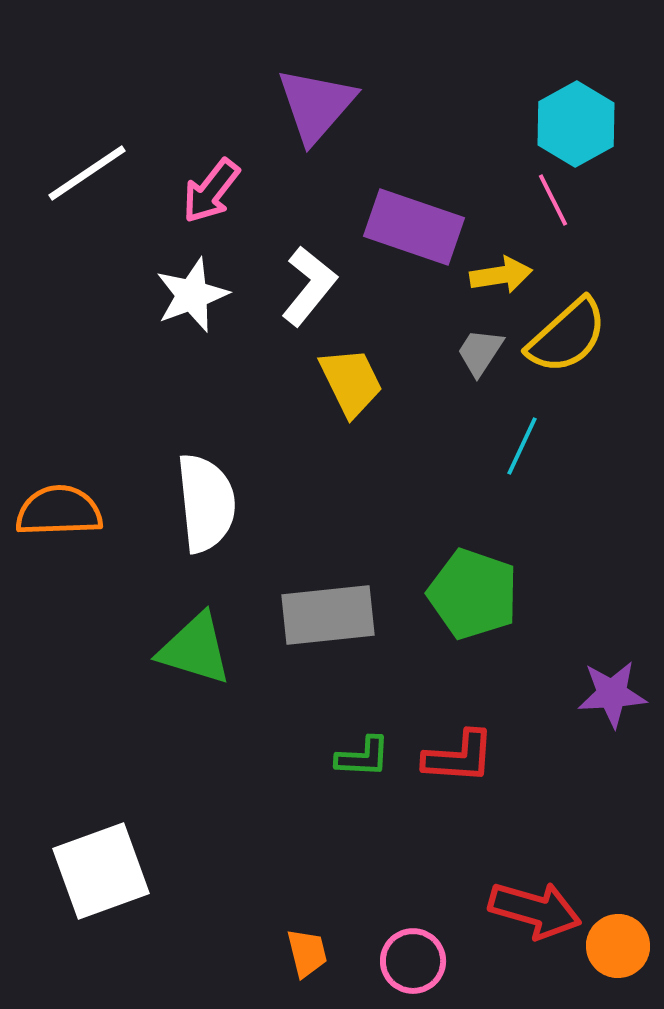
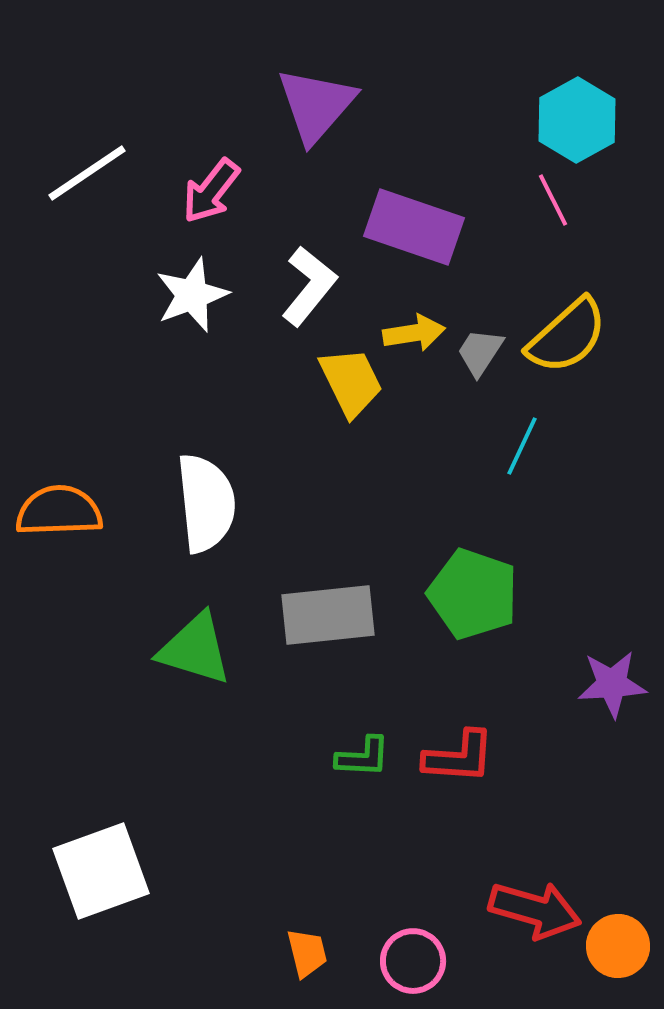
cyan hexagon: moved 1 px right, 4 px up
yellow arrow: moved 87 px left, 58 px down
purple star: moved 10 px up
